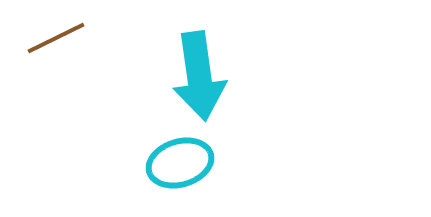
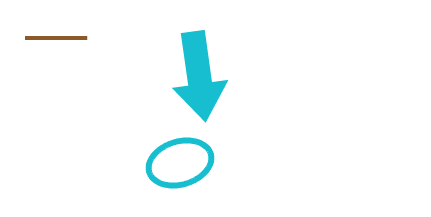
brown line: rotated 26 degrees clockwise
